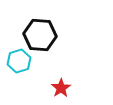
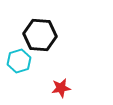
red star: rotated 24 degrees clockwise
